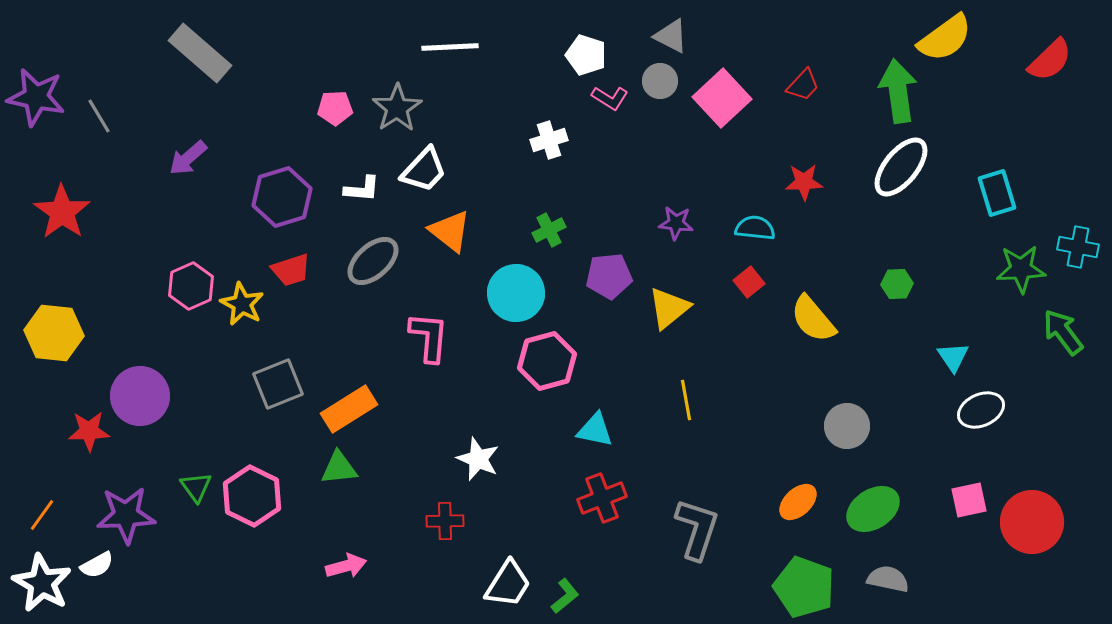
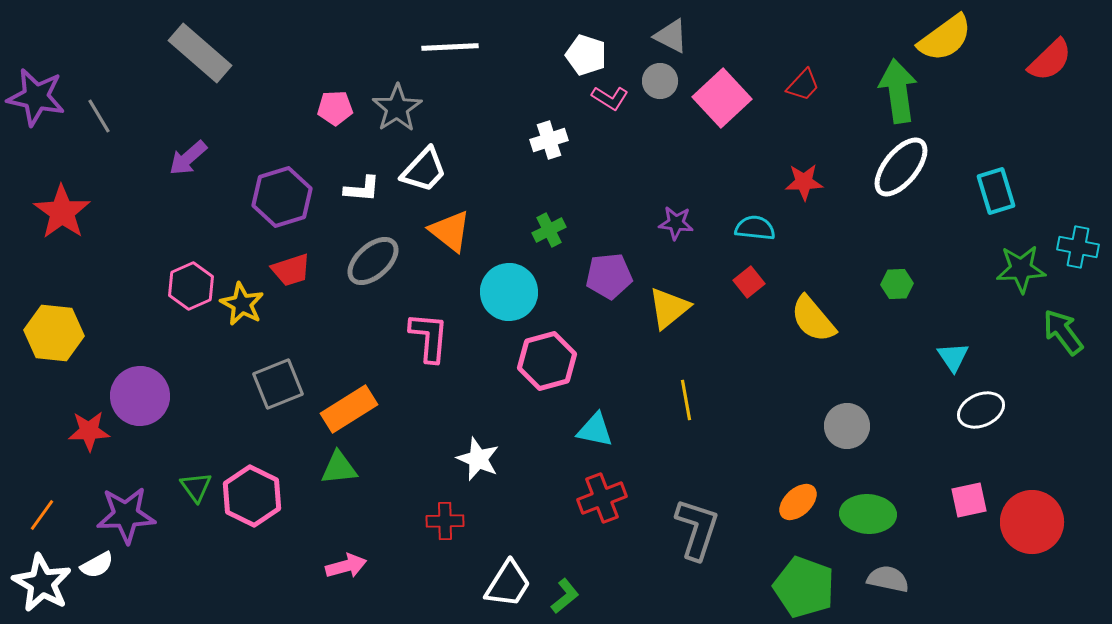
cyan rectangle at (997, 193): moved 1 px left, 2 px up
cyan circle at (516, 293): moved 7 px left, 1 px up
green ellipse at (873, 509): moved 5 px left, 5 px down; rotated 36 degrees clockwise
